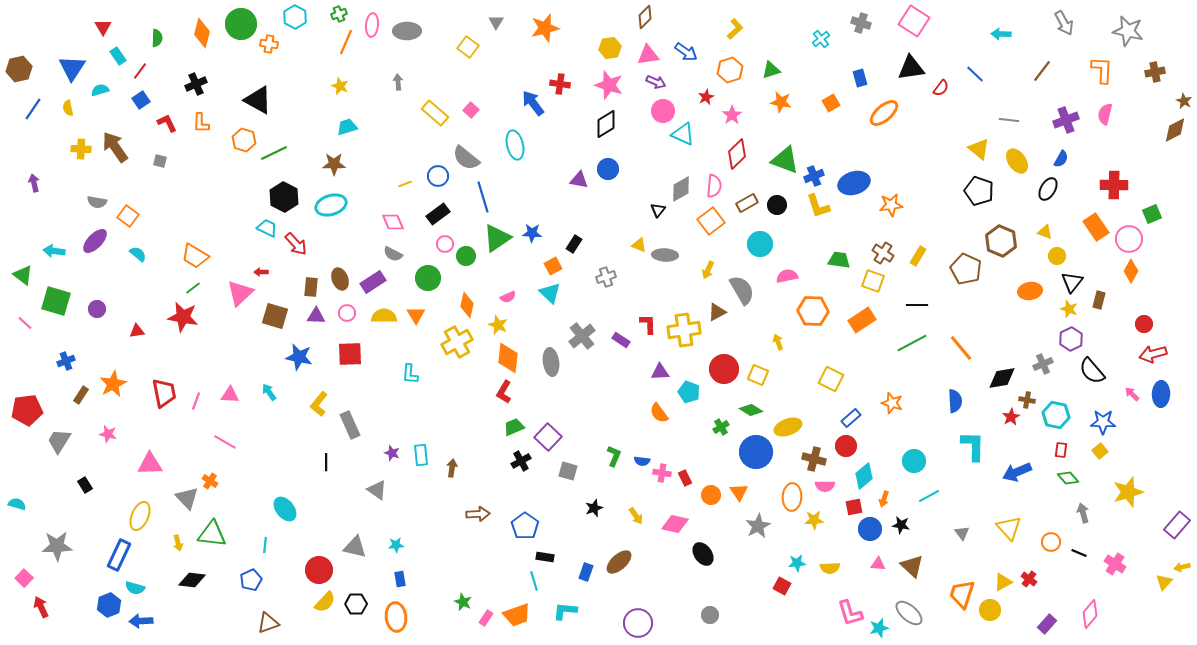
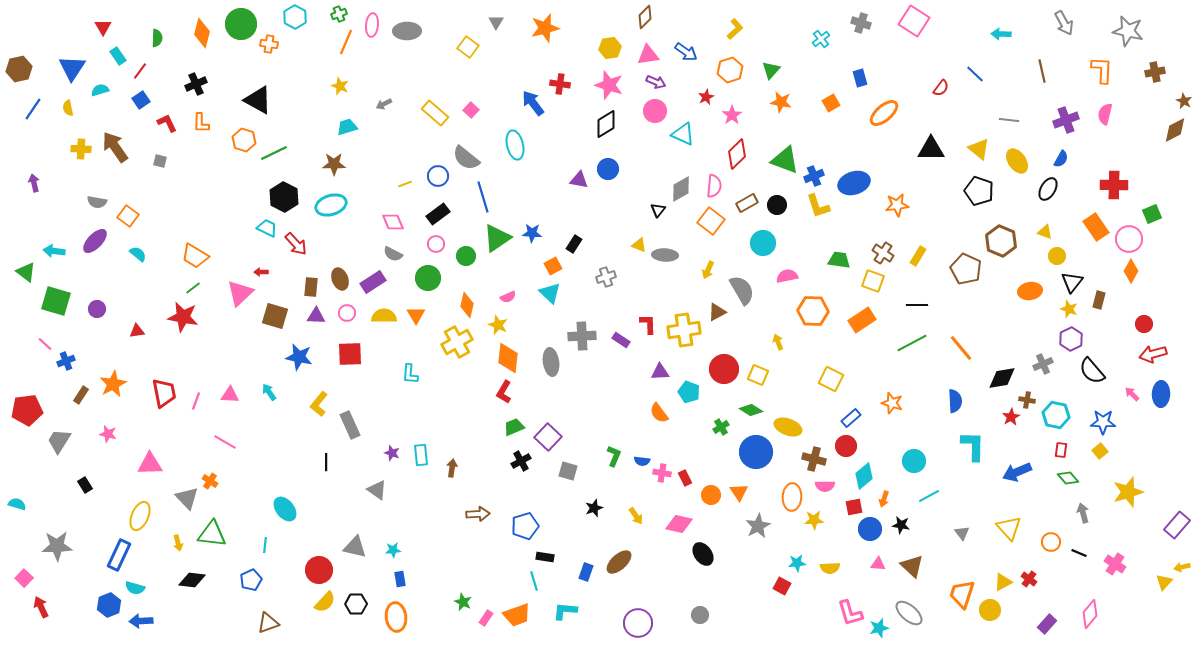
black triangle at (911, 68): moved 20 px right, 81 px down; rotated 8 degrees clockwise
green triangle at (771, 70): rotated 30 degrees counterclockwise
brown line at (1042, 71): rotated 50 degrees counterclockwise
gray arrow at (398, 82): moved 14 px left, 22 px down; rotated 112 degrees counterclockwise
pink circle at (663, 111): moved 8 px left
orange star at (891, 205): moved 6 px right
orange square at (711, 221): rotated 16 degrees counterclockwise
pink circle at (445, 244): moved 9 px left
cyan circle at (760, 244): moved 3 px right, 1 px up
green triangle at (23, 275): moved 3 px right, 3 px up
pink line at (25, 323): moved 20 px right, 21 px down
gray cross at (582, 336): rotated 36 degrees clockwise
yellow ellipse at (788, 427): rotated 40 degrees clockwise
pink diamond at (675, 524): moved 4 px right
blue pentagon at (525, 526): rotated 20 degrees clockwise
cyan star at (396, 545): moved 3 px left, 5 px down
gray circle at (710, 615): moved 10 px left
